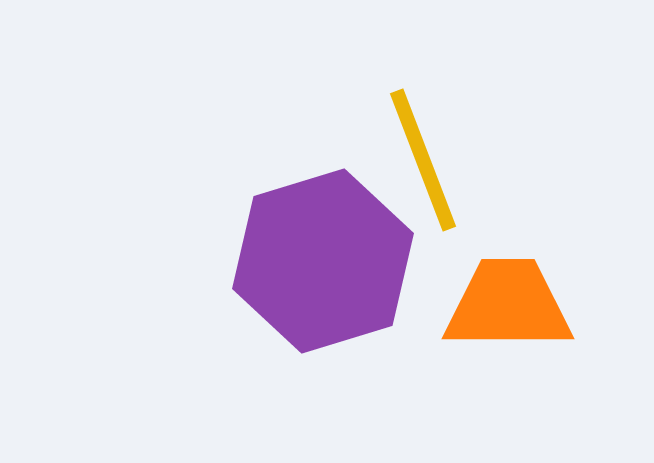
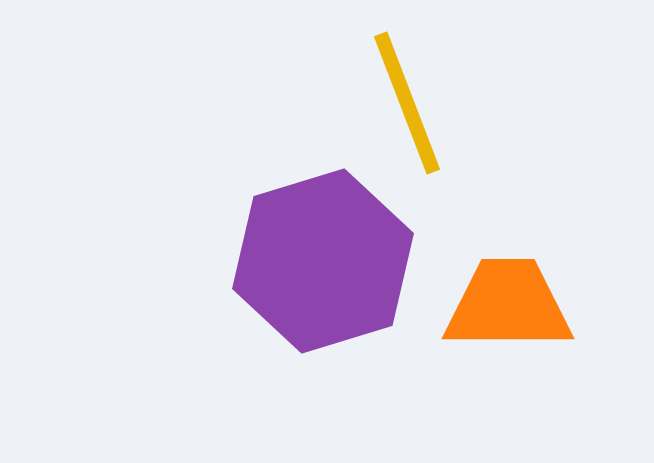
yellow line: moved 16 px left, 57 px up
